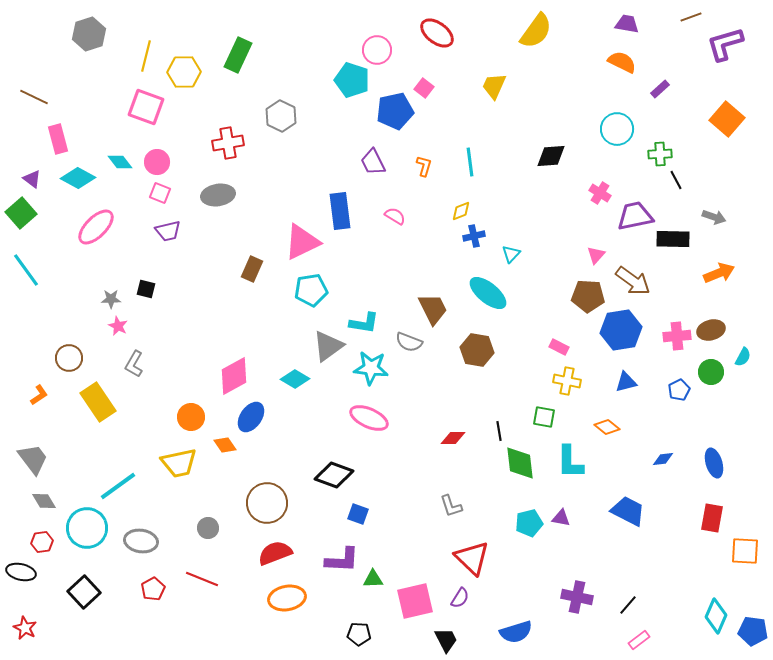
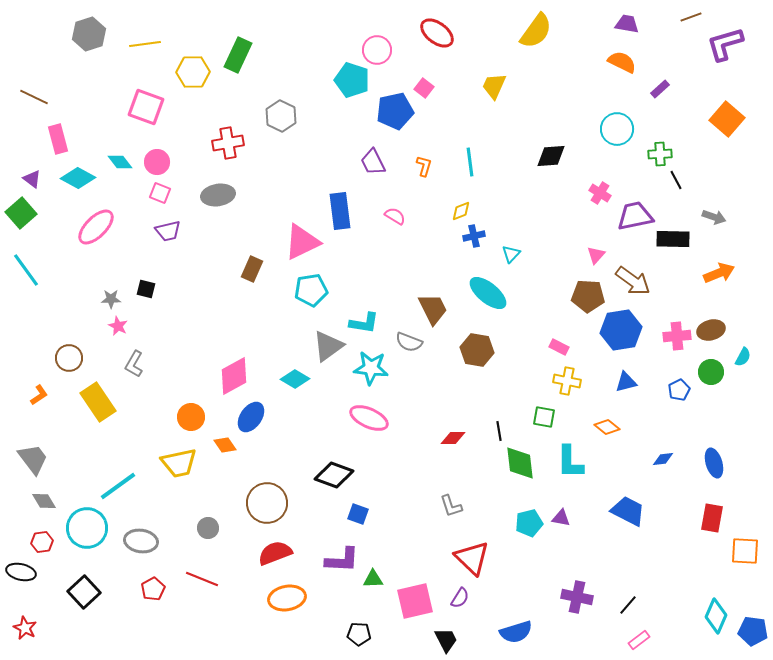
yellow line at (146, 56): moved 1 px left, 12 px up; rotated 68 degrees clockwise
yellow hexagon at (184, 72): moved 9 px right
